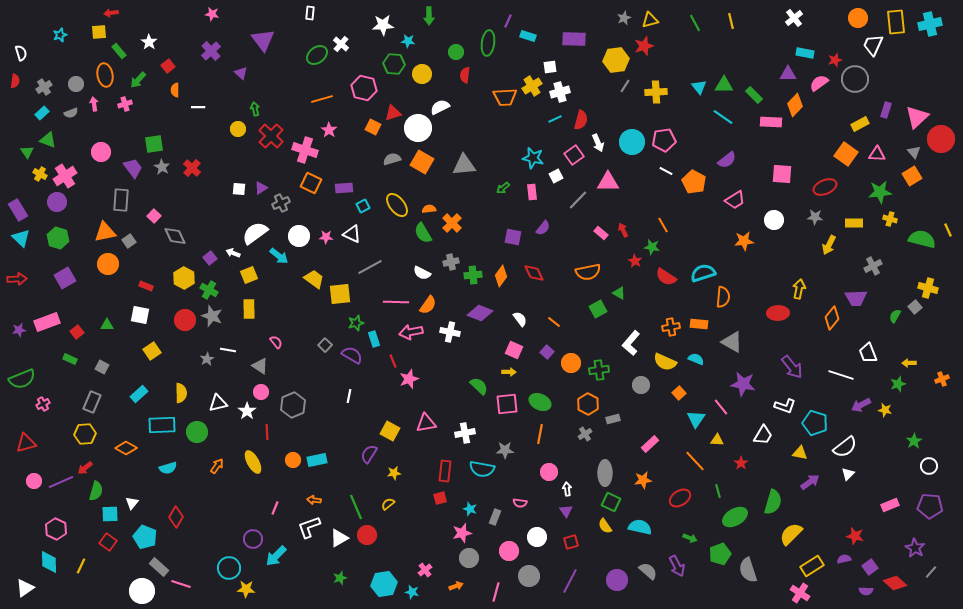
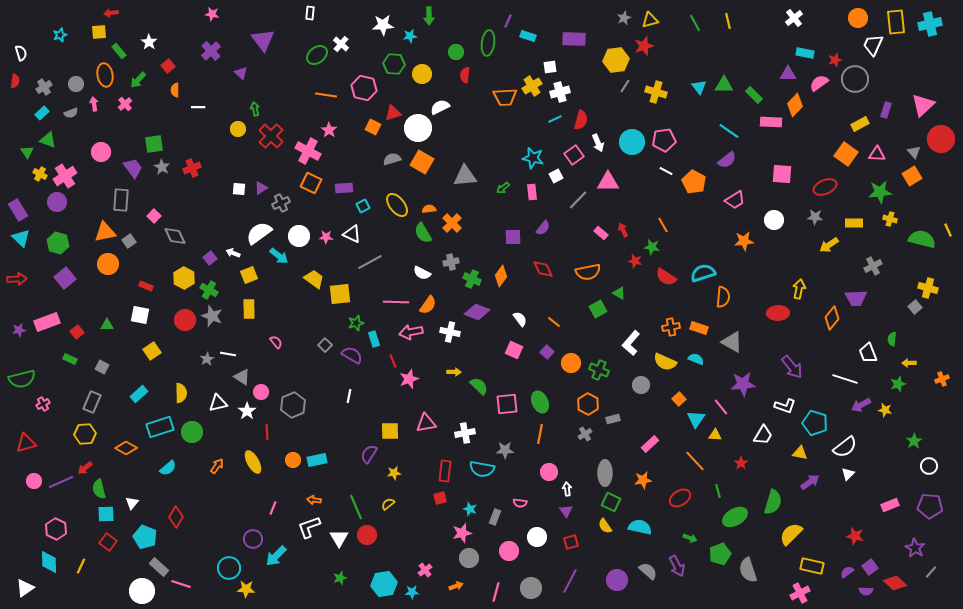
yellow line at (731, 21): moved 3 px left
cyan star at (408, 41): moved 2 px right, 5 px up; rotated 16 degrees counterclockwise
yellow cross at (656, 92): rotated 20 degrees clockwise
orange line at (322, 99): moved 4 px right, 4 px up; rotated 25 degrees clockwise
pink cross at (125, 104): rotated 24 degrees counterclockwise
cyan line at (723, 117): moved 6 px right, 14 px down
pink triangle at (917, 117): moved 6 px right, 12 px up
pink cross at (305, 150): moved 3 px right, 1 px down; rotated 10 degrees clockwise
gray triangle at (464, 165): moved 1 px right, 11 px down
red cross at (192, 168): rotated 24 degrees clockwise
white semicircle at (255, 233): moved 4 px right
purple square at (513, 237): rotated 12 degrees counterclockwise
green hexagon at (58, 238): moved 5 px down
yellow arrow at (829, 245): rotated 30 degrees clockwise
red star at (635, 261): rotated 16 degrees counterclockwise
gray line at (370, 267): moved 5 px up
red diamond at (534, 273): moved 9 px right, 4 px up
green cross at (473, 275): moved 1 px left, 4 px down; rotated 30 degrees clockwise
purple square at (65, 278): rotated 10 degrees counterclockwise
purple diamond at (480, 313): moved 3 px left, 1 px up
green semicircle at (895, 316): moved 3 px left, 23 px down; rotated 24 degrees counterclockwise
orange rectangle at (699, 324): moved 4 px down; rotated 12 degrees clockwise
white line at (228, 350): moved 4 px down
gray triangle at (260, 366): moved 18 px left, 11 px down
green cross at (599, 370): rotated 30 degrees clockwise
yellow arrow at (509, 372): moved 55 px left
white line at (841, 375): moved 4 px right, 4 px down
green semicircle at (22, 379): rotated 8 degrees clockwise
purple star at (743, 384): rotated 15 degrees counterclockwise
orange square at (679, 393): moved 6 px down
green ellipse at (540, 402): rotated 40 degrees clockwise
cyan rectangle at (162, 425): moved 2 px left, 2 px down; rotated 16 degrees counterclockwise
yellow square at (390, 431): rotated 30 degrees counterclockwise
green circle at (197, 432): moved 5 px left
yellow triangle at (717, 440): moved 2 px left, 5 px up
cyan semicircle at (168, 468): rotated 24 degrees counterclockwise
green semicircle at (96, 491): moved 3 px right, 2 px up; rotated 150 degrees clockwise
pink line at (275, 508): moved 2 px left
cyan square at (110, 514): moved 4 px left
white triangle at (339, 538): rotated 30 degrees counterclockwise
purple semicircle at (844, 559): moved 3 px right, 13 px down; rotated 24 degrees counterclockwise
yellow rectangle at (812, 566): rotated 45 degrees clockwise
gray circle at (529, 576): moved 2 px right, 12 px down
cyan star at (412, 592): rotated 16 degrees counterclockwise
pink cross at (800, 593): rotated 30 degrees clockwise
